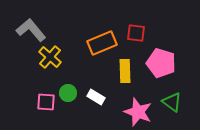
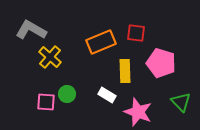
gray L-shape: rotated 20 degrees counterclockwise
orange rectangle: moved 1 px left, 1 px up
green circle: moved 1 px left, 1 px down
white rectangle: moved 11 px right, 2 px up
green triangle: moved 9 px right; rotated 10 degrees clockwise
